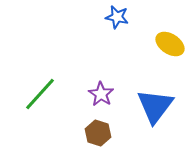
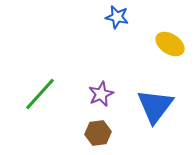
purple star: rotated 15 degrees clockwise
brown hexagon: rotated 25 degrees counterclockwise
